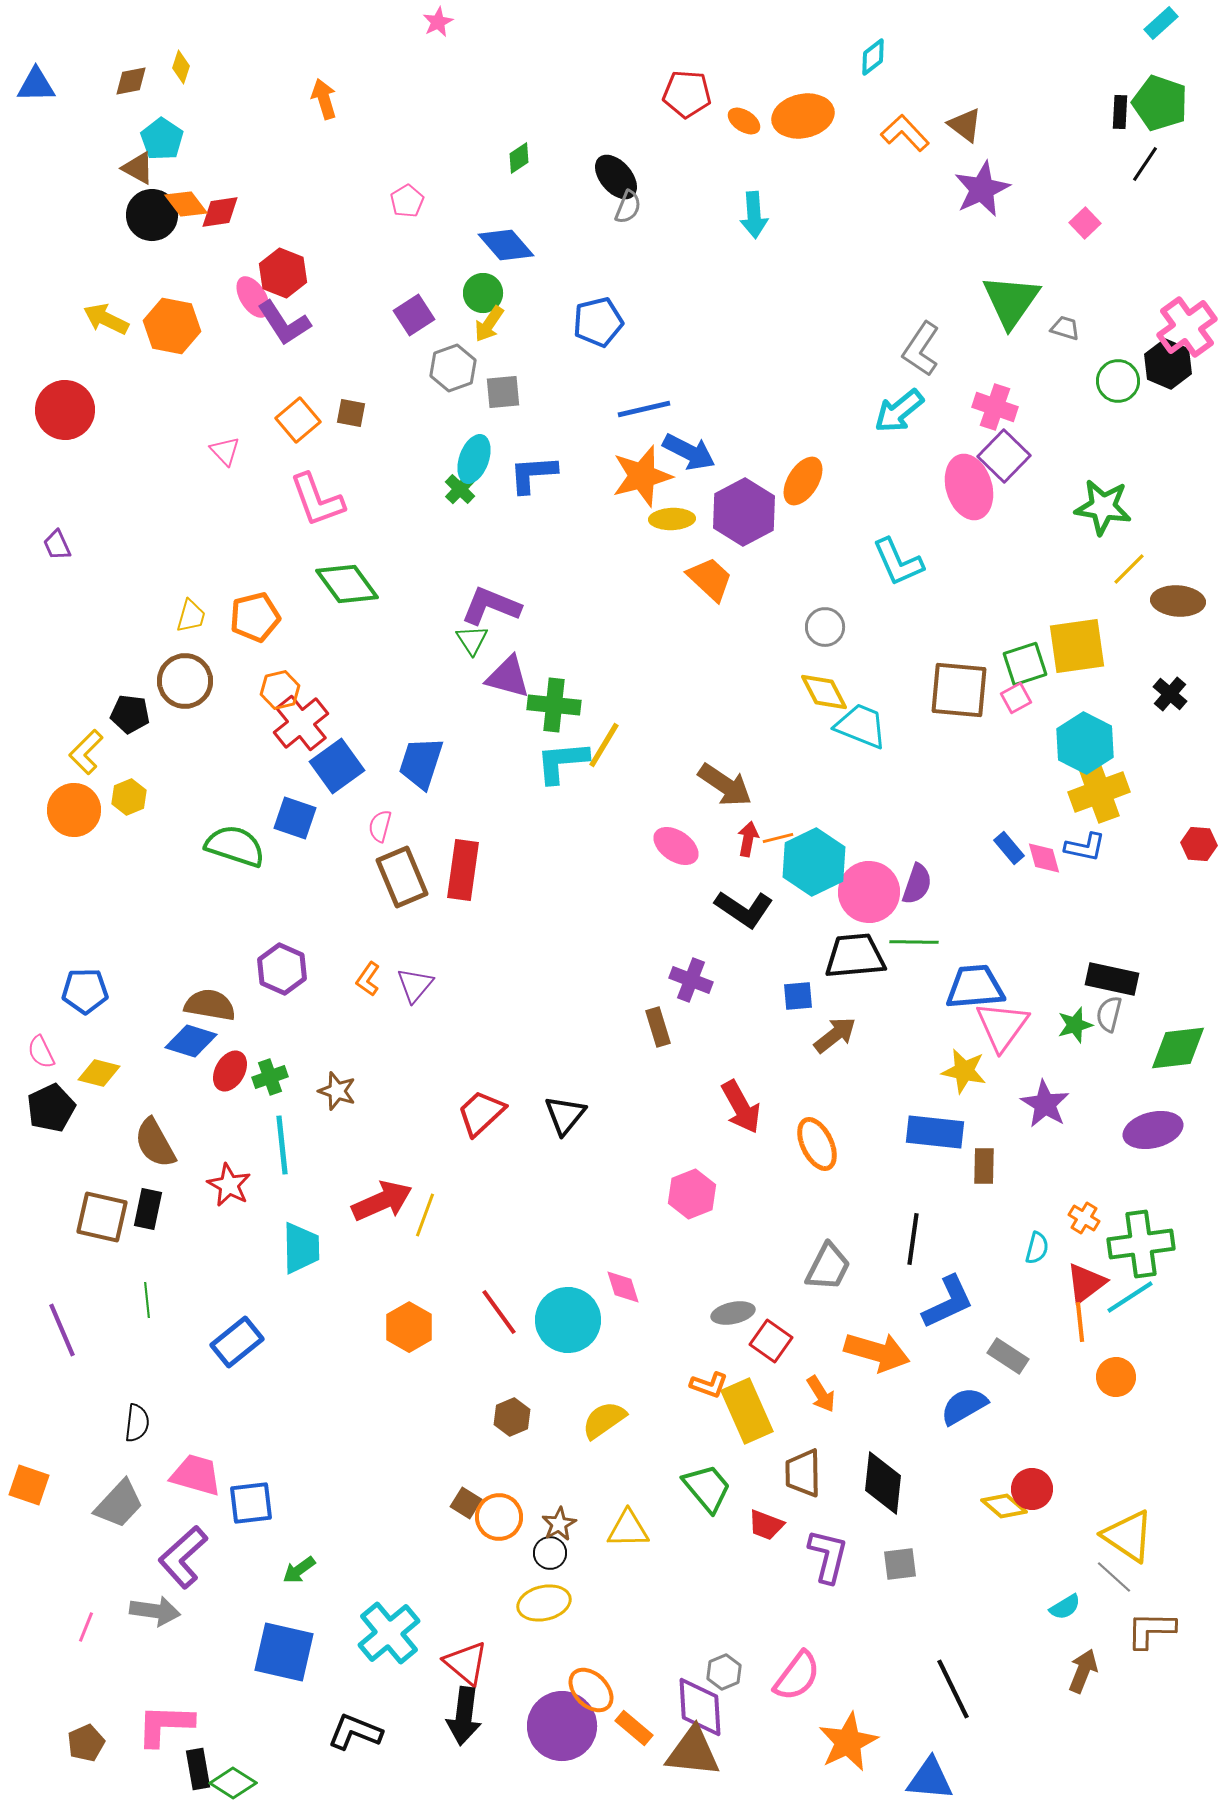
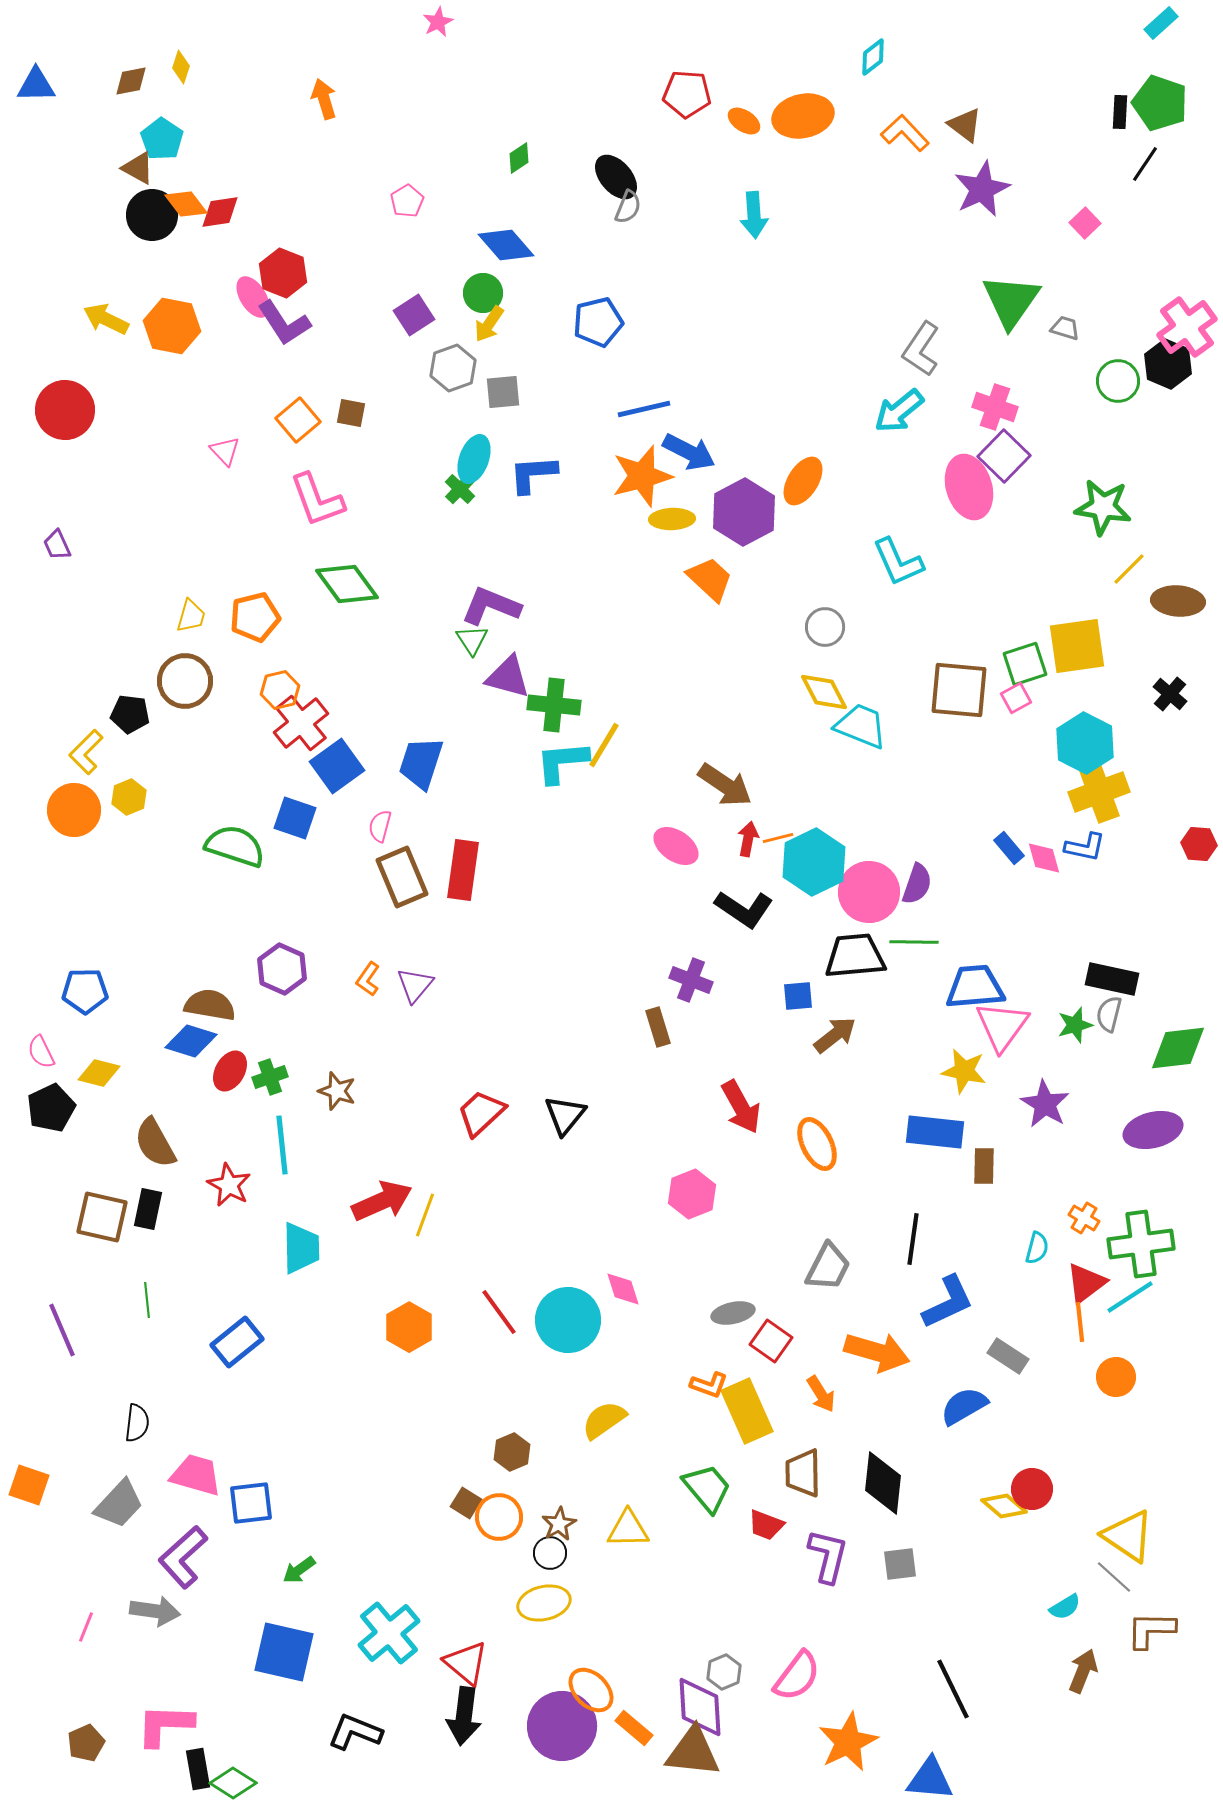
pink diamond at (623, 1287): moved 2 px down
brown hexagon at (512, 1417): moved 35 px down
